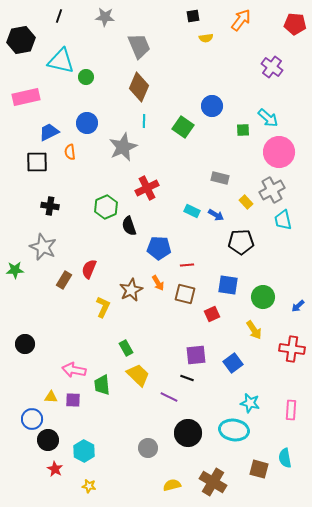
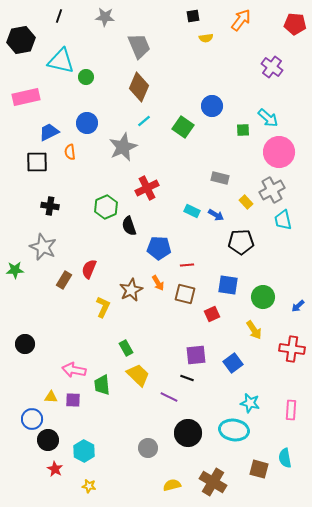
cyan line at (144, 121): rotated 48 degrees clockwise
